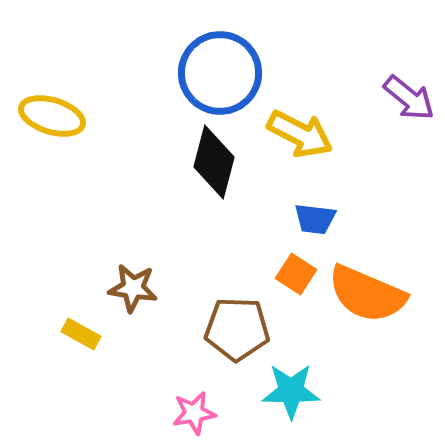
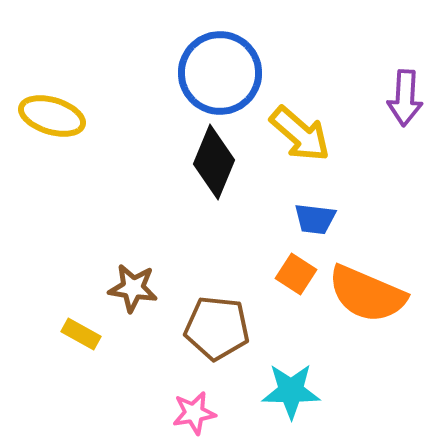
purple arrow: moved 4 px left; rotated 54 degrees clockwise
yellow arrow: rotated 14 degrees clockwise
black diamond: rotated 8 degrees clockwise
brown pentagon: moved 20 px left, 1 px up; rotated 4 degrees clockwise
